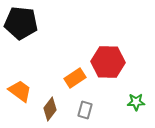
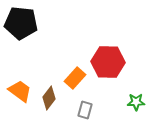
orange rectangle: rotated 15 degrees counterclockwise
brown diamond: moved 1 px left, 11 px up
